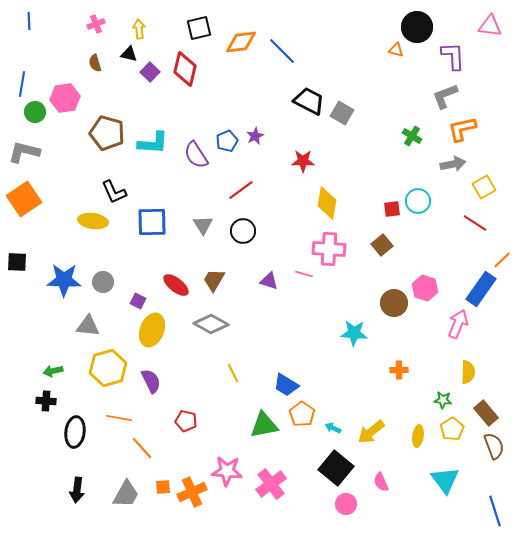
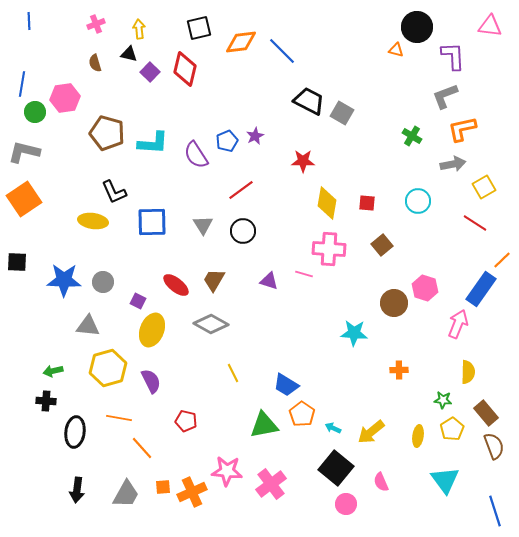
red square at (392, 209): moved 25 px left, 6 px up; rotated 12 degrees clockwise
